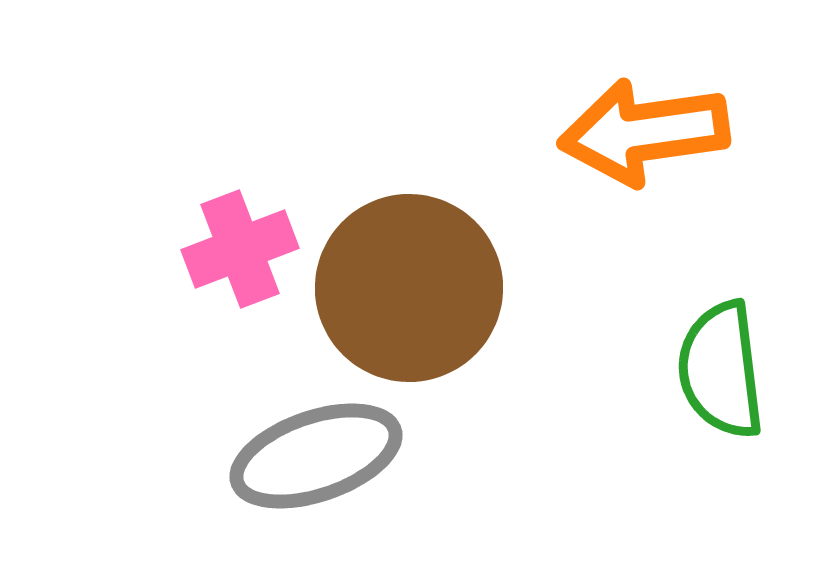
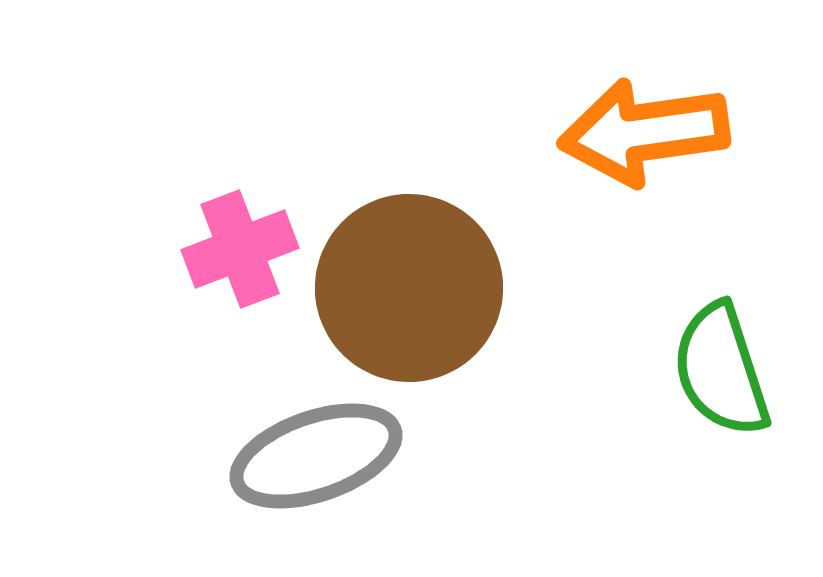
green semicircle: rotated 11 degrees counterclockwise
